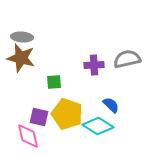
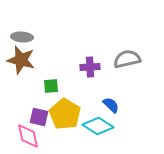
brown star: moved 2 px down
purple cross: moved 4 px left, 2 px down
green square: moved 3 px left, 4 px down
yellow pentagon: moved 2 px left; rotated 12 degrees clockwise
